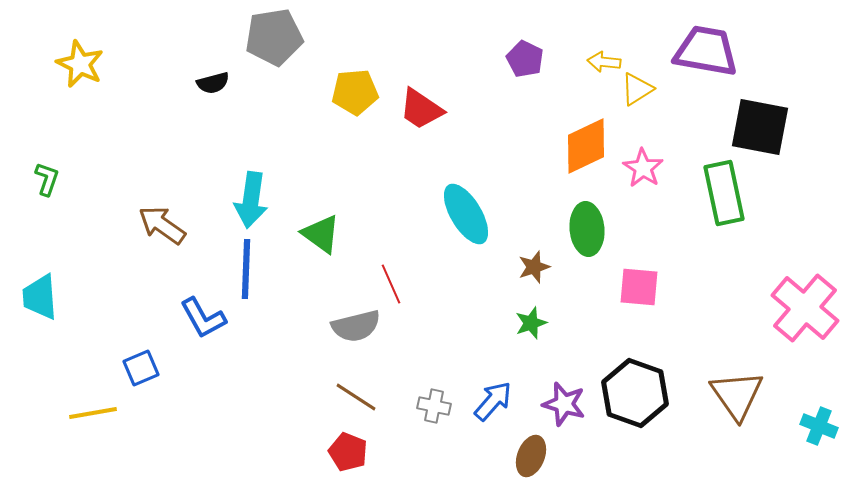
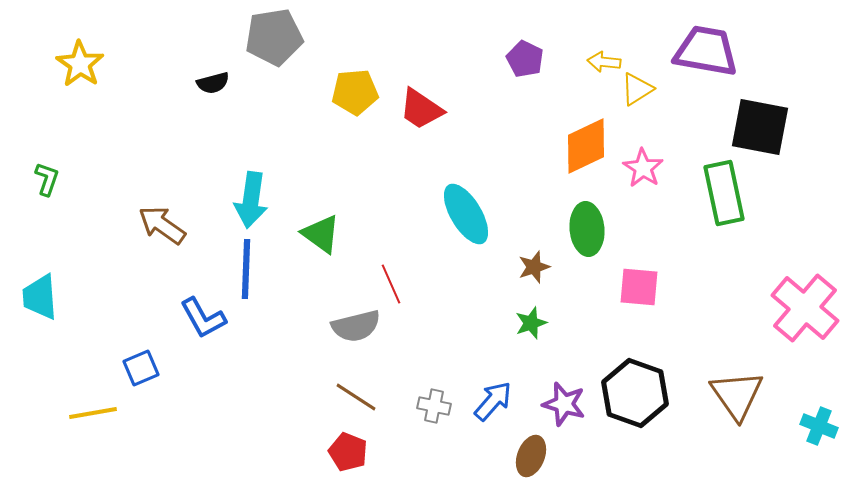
yellow star: rotated 9 degrees clockwise
